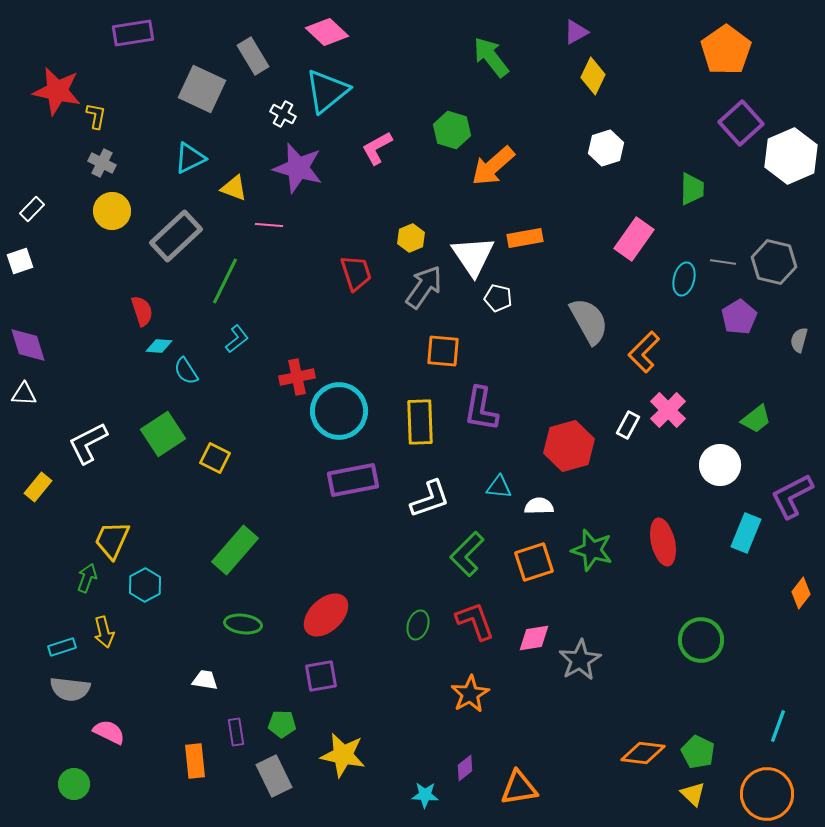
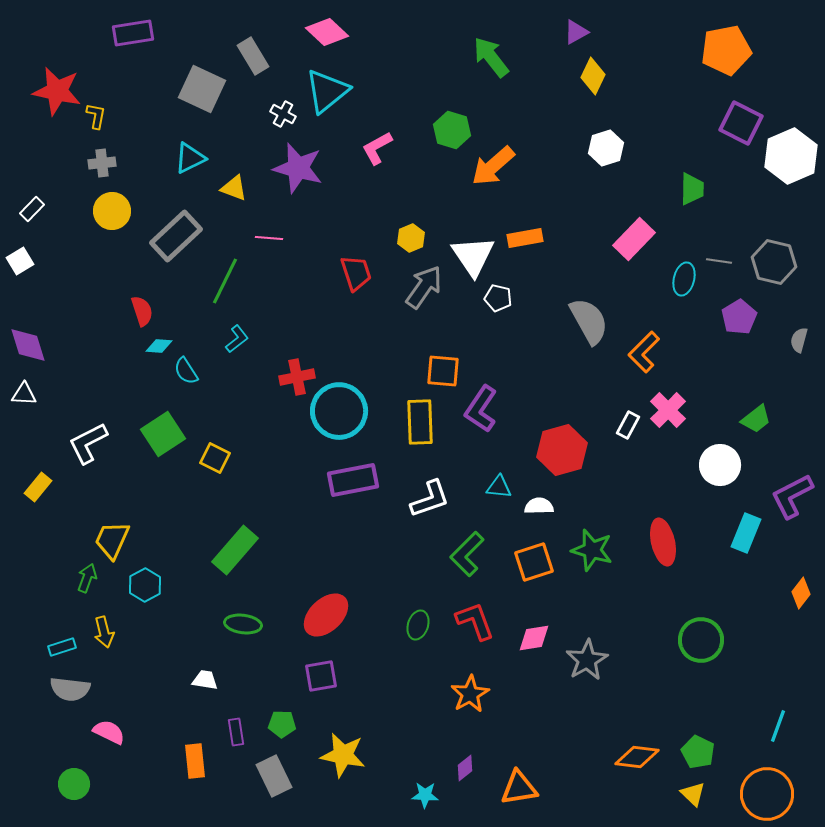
orange pentagon at (726, 50): rotated 24 degrees clockwise
purple square at (741, 123): rotated 21 degrees counterclockwise
gray cross at (102, 163): rotated 32 degrees counterclockwise
pink line at (269, 225): moved 13 px down
pink rectangle at (634, 239): rotated 9 degrees clockwise
white square at (20, 261): rotated 12 degrees counterclockwise
gray line at (723, 262): moved 4 px left, 1 px up
orange square at (443, 351): moved 20 px down
purple L-shape at (481, 409): rotated 24 degrees clockwise
red hexagon at (569, 446): moved 7 px left, 4 px down
gray star at (580, 660): moved 7 px right
orange diamond at (643, 753): moved 6 px left, 4 px down
